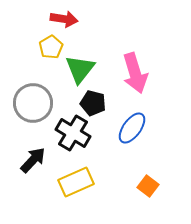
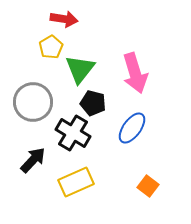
gray circle: moved 1 px up
